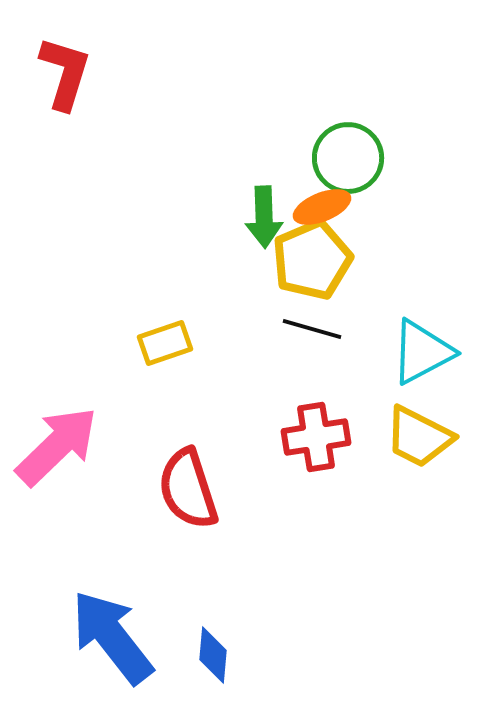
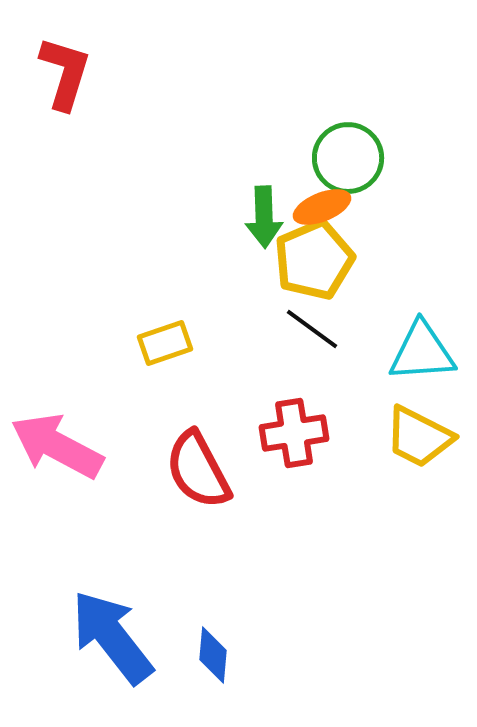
yellow pentagon: moved 2 px right
black line: rotated 20 degrees clockwise
cyan triangle: rotated 24 degrees clockwise
red cross: moved 22 px left, 4 px up
pink arrow: rotated 108 degrees counterclockwise
red semicircle: moved 10 px right, 19 px up; rotated 10 degrees counterclockwise
